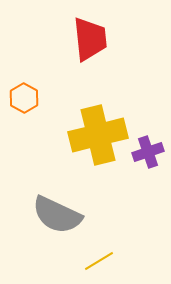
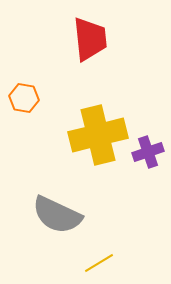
orange hexagon: rotated 20 degrees counterclockwise
yellow line: moved 2 px down
